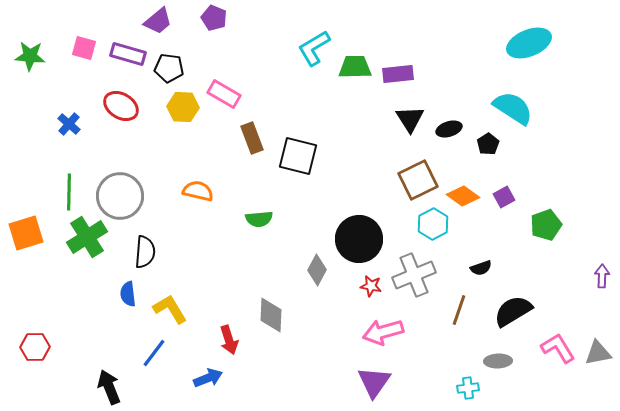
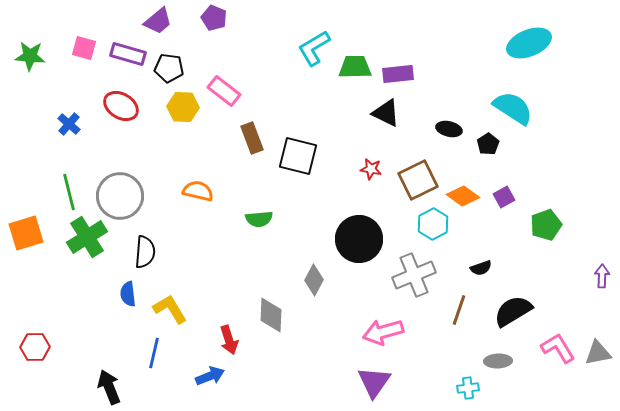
pink rectangle at (224, 94): moved 3 px up; rotated 8 degrees clockwise
black triangle at (410, 119): moved 24 px left, 6 px up; rotated 32 degrees counterclockwise
black ellipse at (449, 129): rotated 30 degrees clockwise
green line at (69, 192): rotated 15 degrees counterclockwise
gray diamond at (317, 270): moved 3 px left, 10 px down
red star at (371, 286): moved 117 px up
blue line at (154, 353): rotated 24 degrees counterclockwise
blue arrow at (208, 378): moved 2 px right, 2 px up
